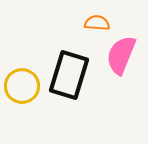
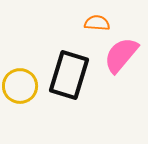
pink semicircle: rotated 18 degrees clockwise
yellow circle: moved 2 px left
